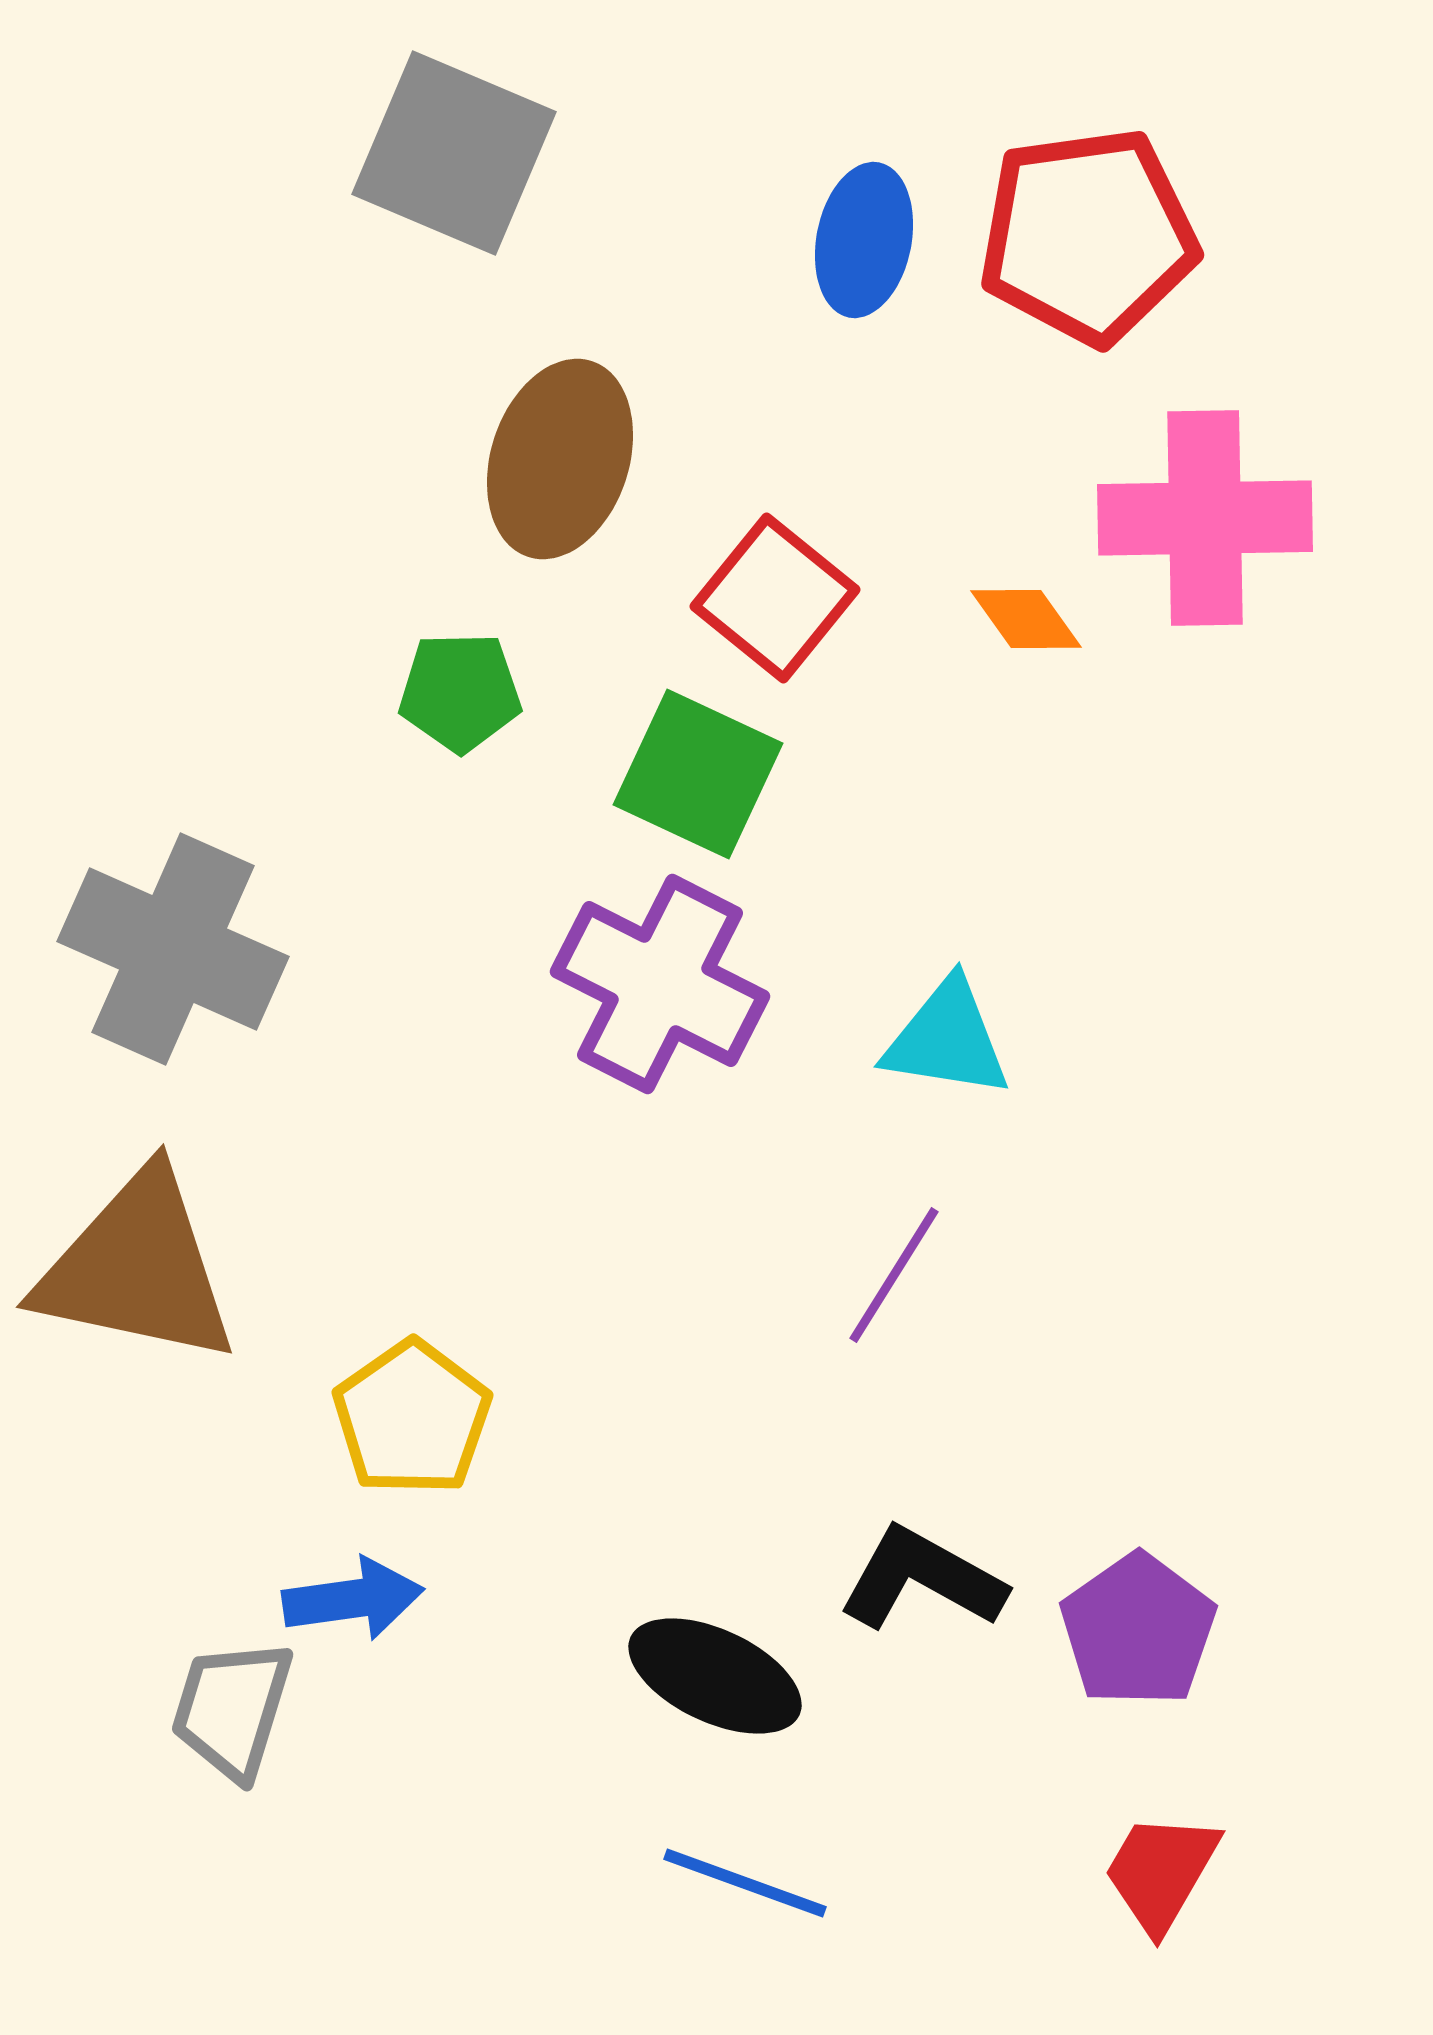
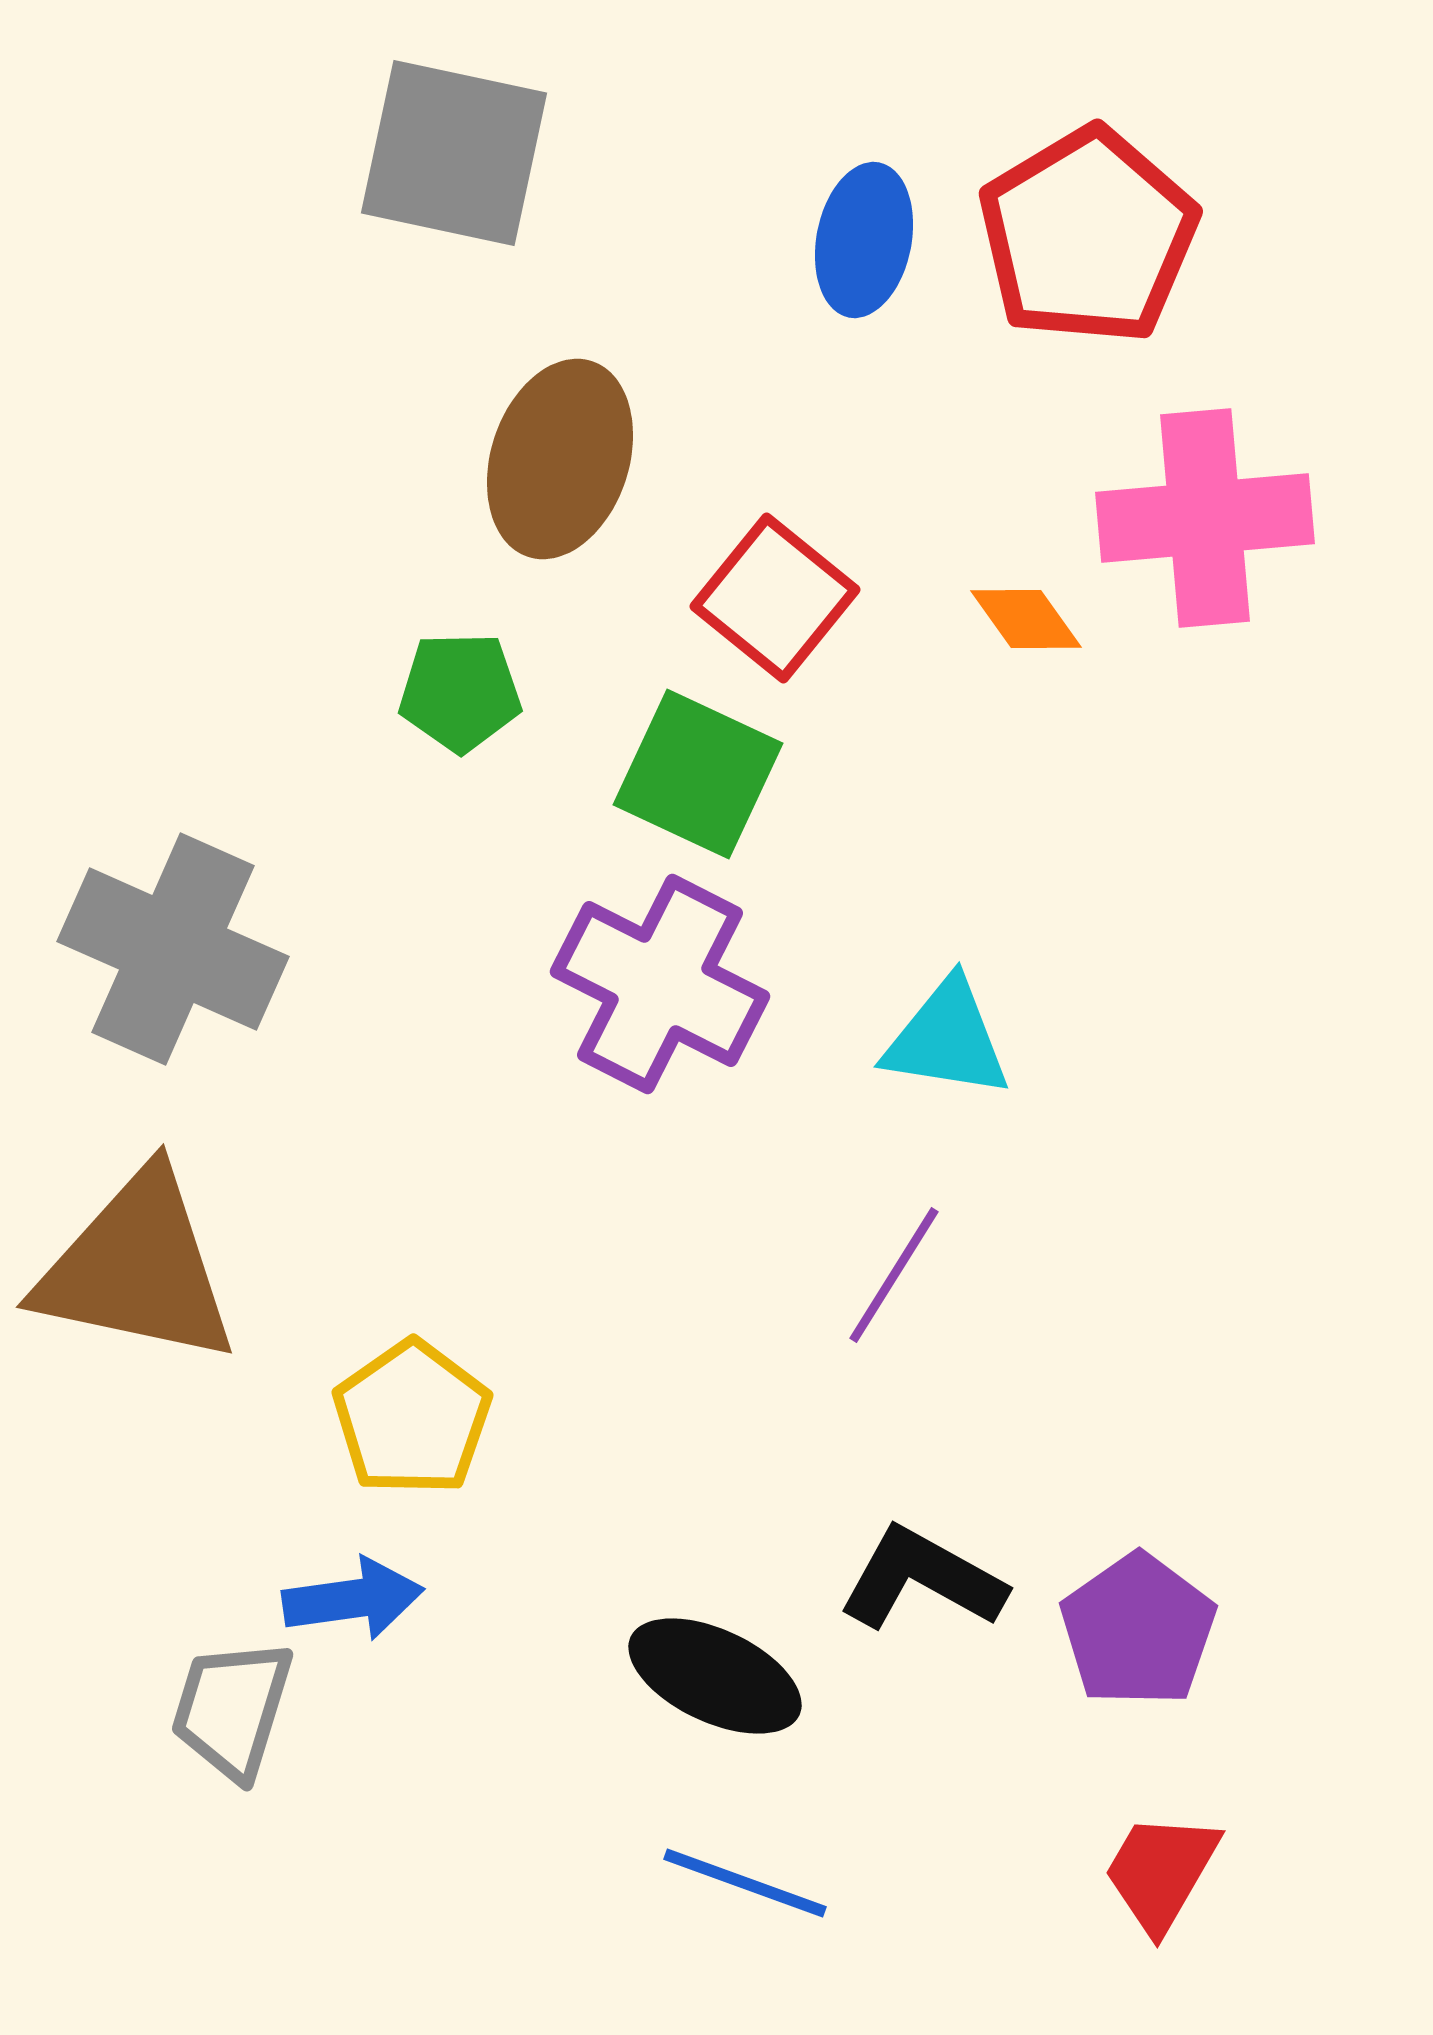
gray square: rotated 11 degrees counterclockwise
red pentagon: rotated 23 degrees counterclockwise
pink cross: rotated 4 degrees counterclockwise
